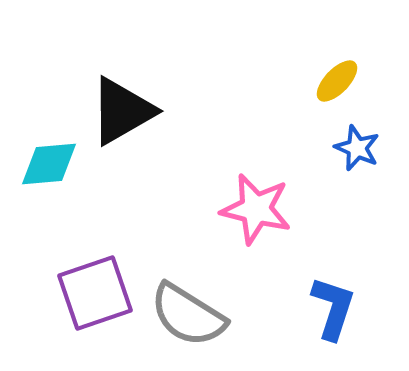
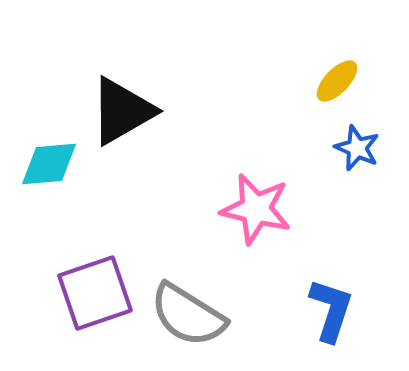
blue L-shape: moved 2 px left, 2 px down
